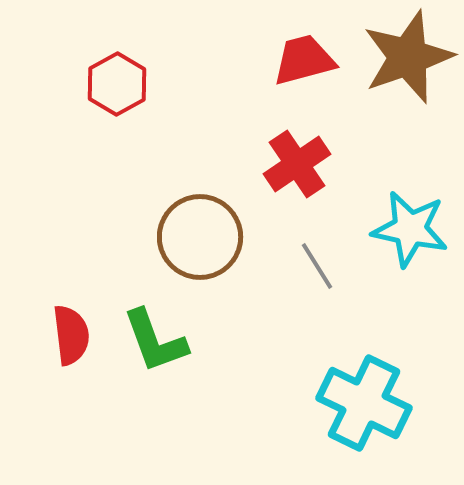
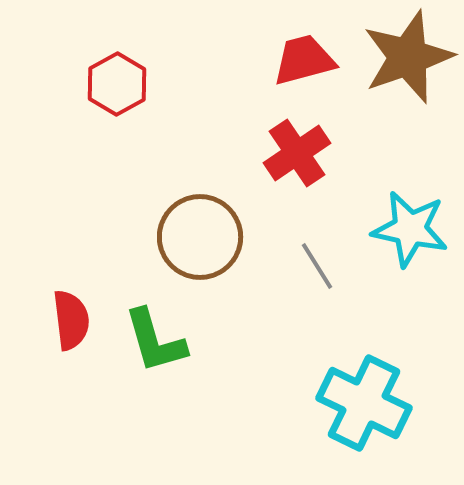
red cross: moved 11 px up
red semicircle: moved 15 px up
green L-shape: rotated 4 degrees clockwise
